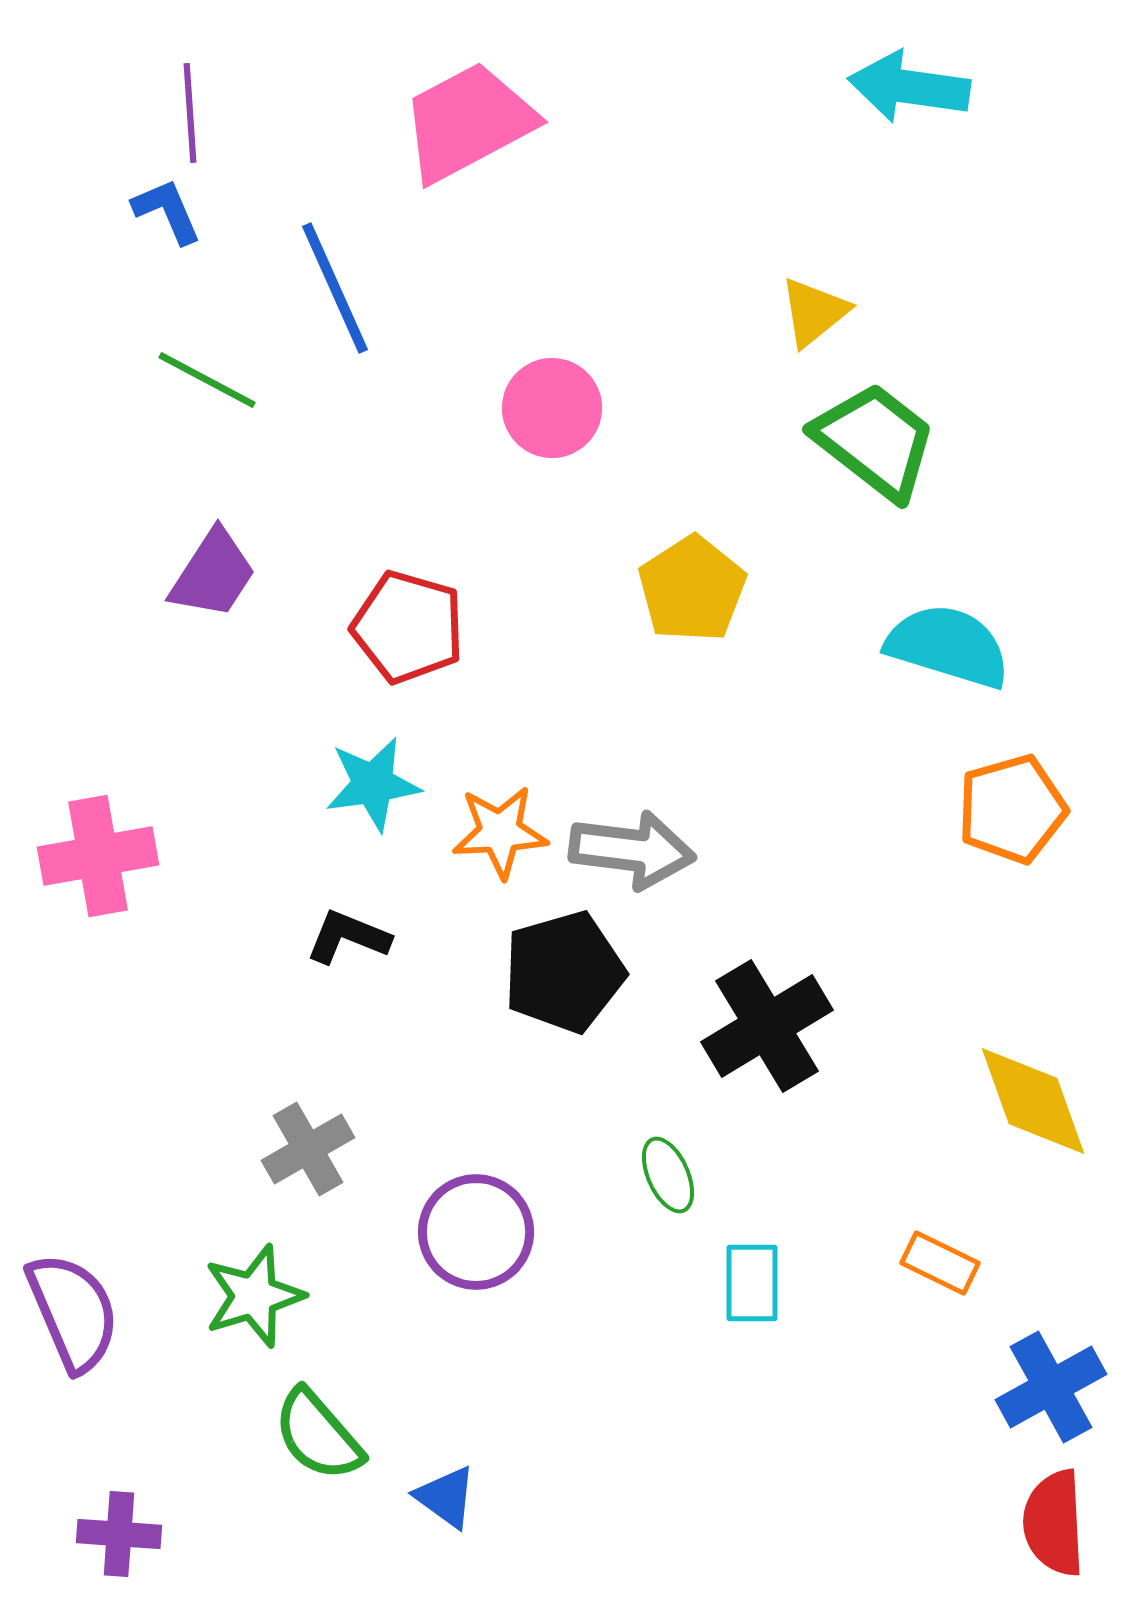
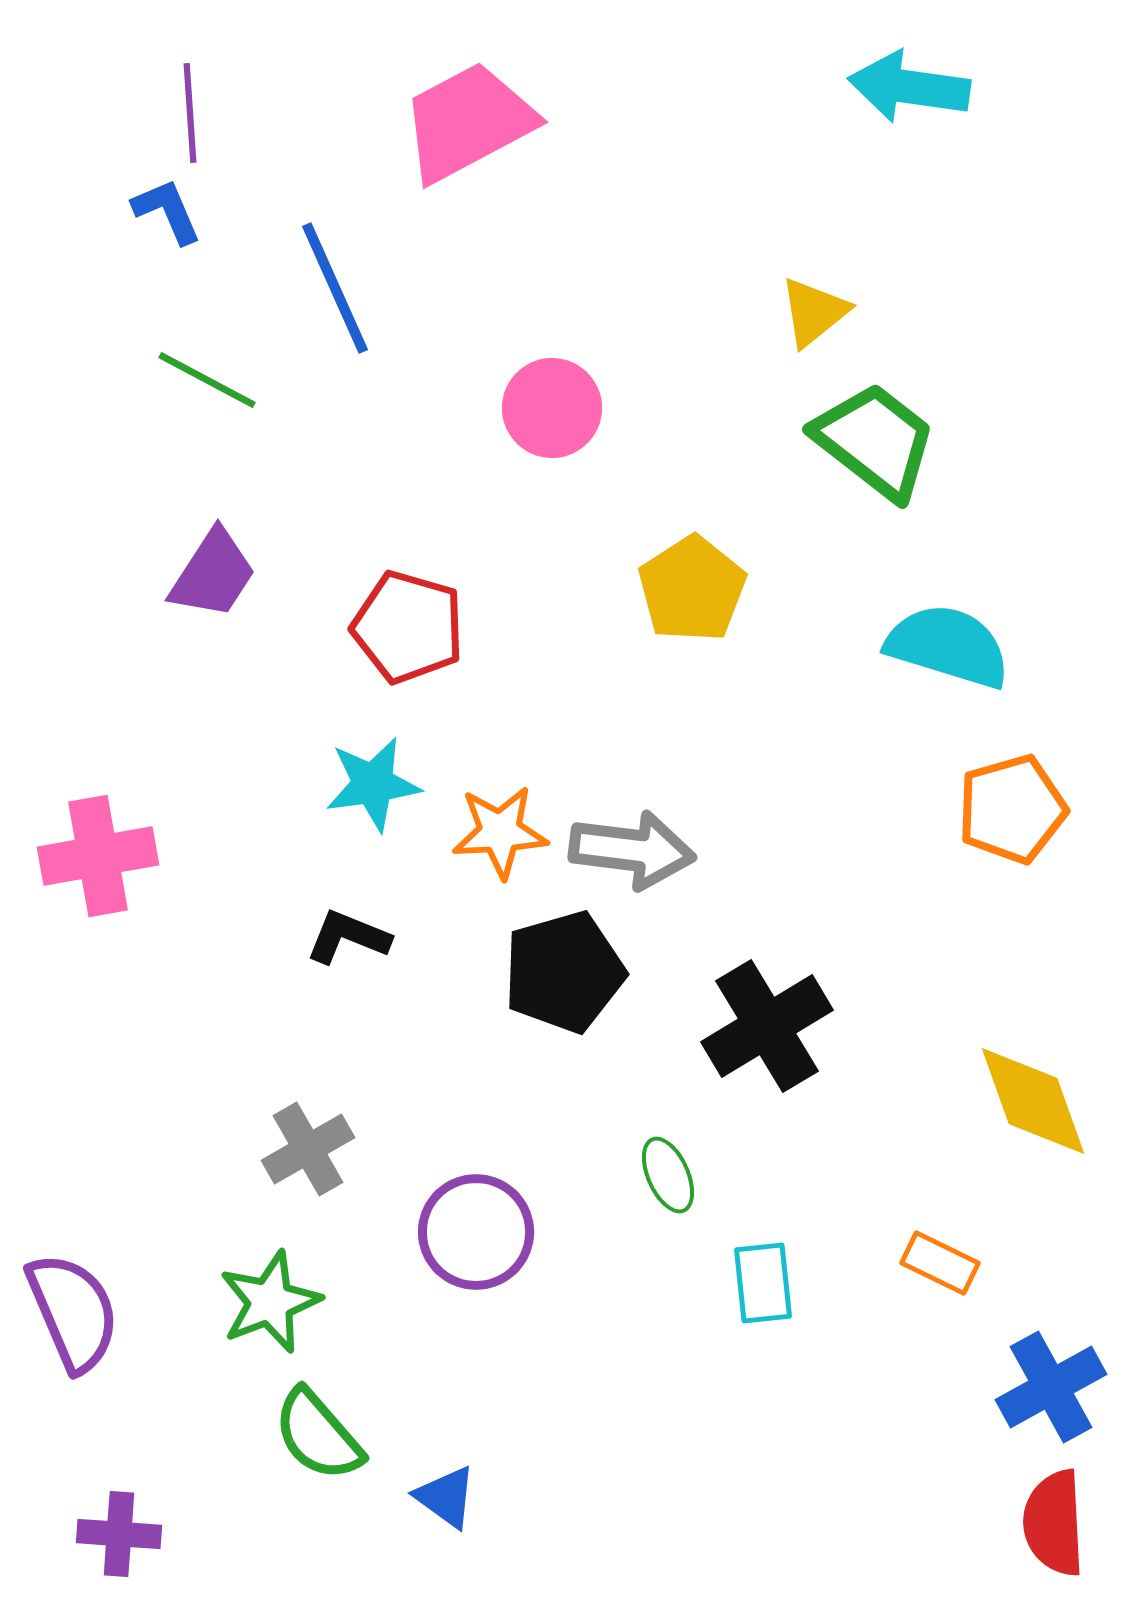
cyan rectangle: moved 11 px right; rotated 6 degrees counterclockwise
green star: moved 16 px right, 6 px down; rotated 4 degrees counterclockwise
